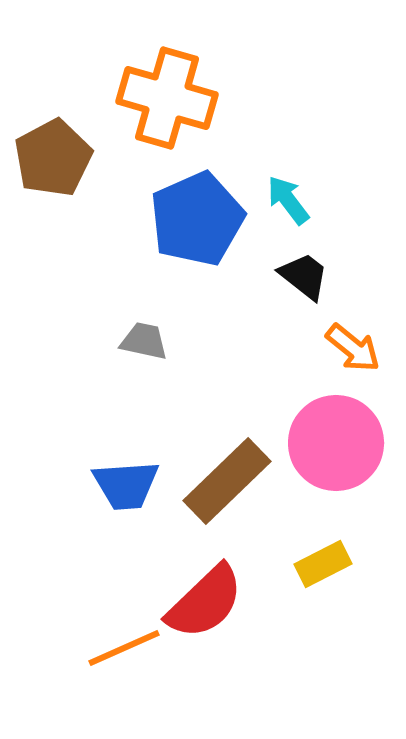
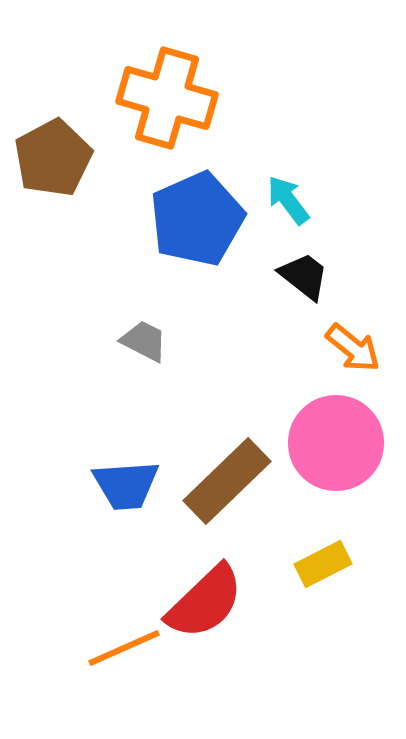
gray trapezoid: rotated 15 degrees clockwise
